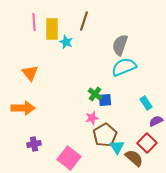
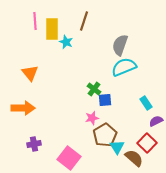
pink line: moved 1 px right, 1 px up
green cross: moved 1 px left, 5 px up
